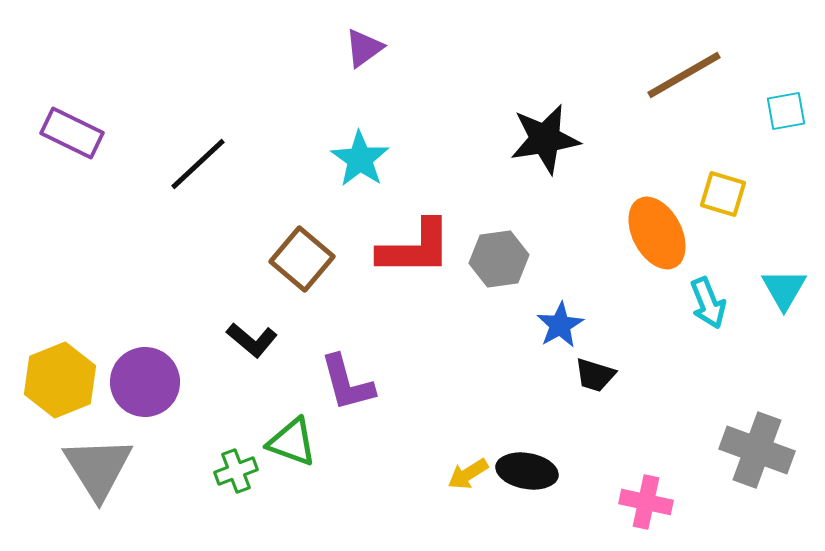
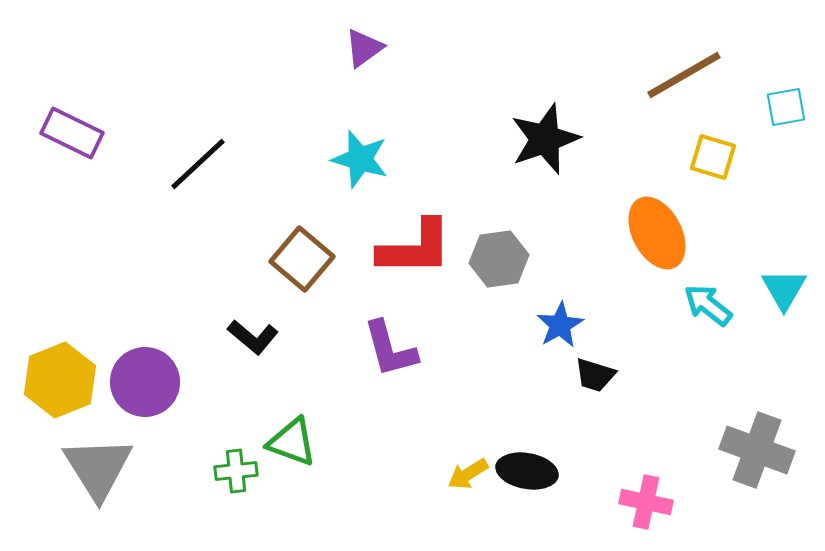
cyan square: moved 4 px up
black star: rotated 10 degrees counterclockwise
cyan star: rotated 18 degrees counterclockwise
yellow square: moved 10 px left, 37 px up
cyan arrow: moved 2 px down; rotated 150 degrees clockwise
black L-shape: moved 1 px right, 3 px up
purple L-shape: moved 43 px right, 34 px up
green cross: rotated 15 degrees clockwise
